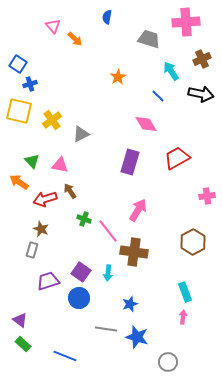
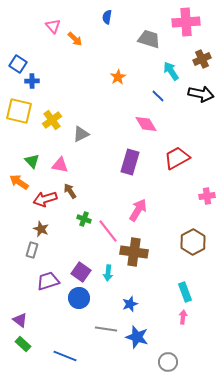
blue cross at (30, 84): moved 2 px right, 3 px up; rotated 16 degrees clockwise
